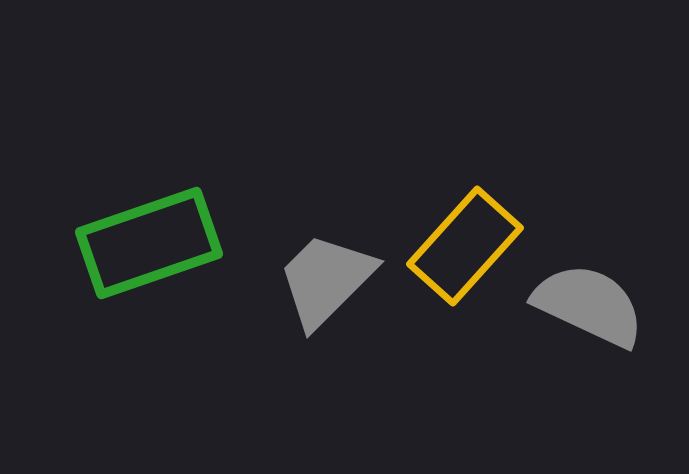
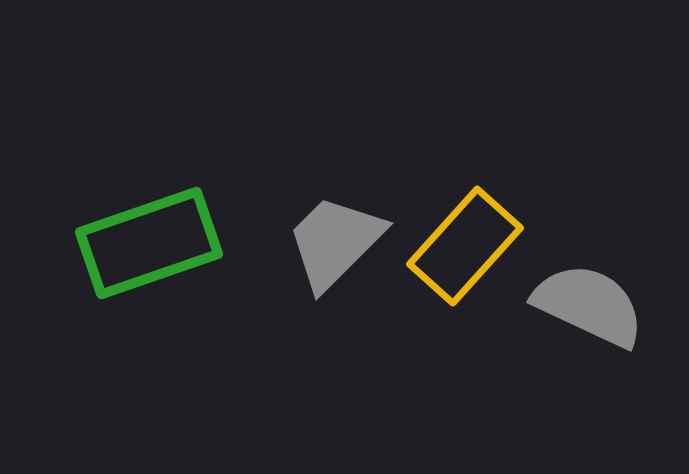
gray trapezoid: moved 9 px right, 38 px up
